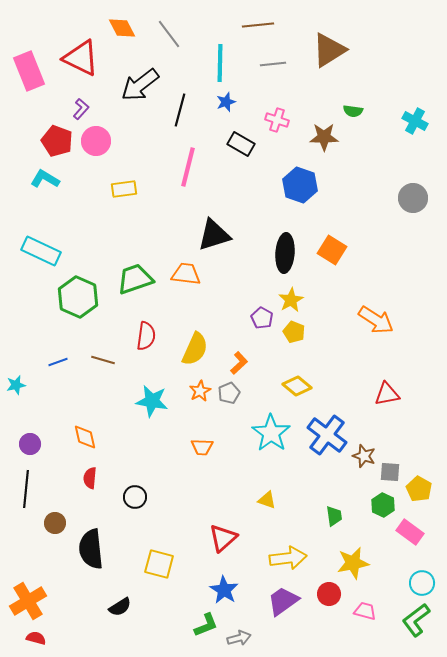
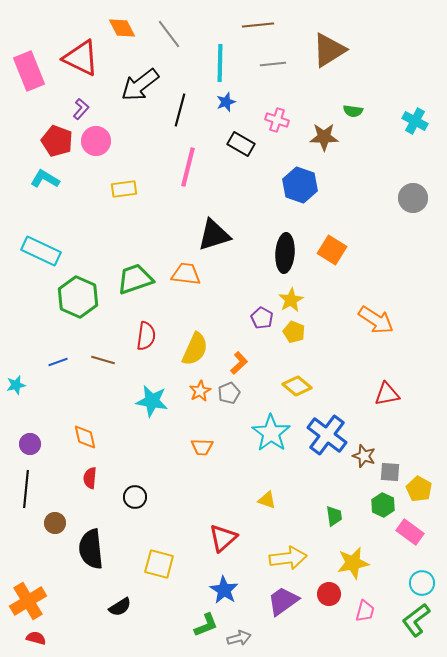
pink trapezoid at (365, 611): rotated 90 degrees clockwise
